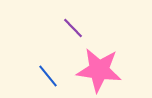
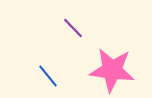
pink star: moved 13 px right
